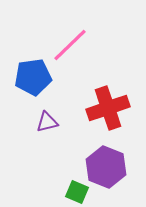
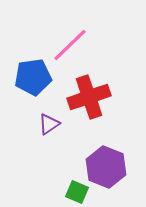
red cross: moved 19 px left, 11 px up
purple triangle: moved 2 px right, 2 px down; rotated 20 degrees counterclockwise
